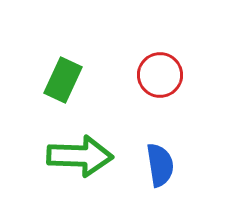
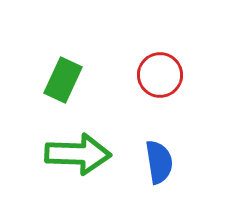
green arrow: moved 2 px left, 2 px up
blue semicircle: moved 1 px left, 3 px up
